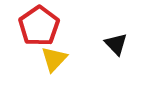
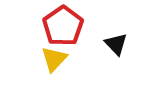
red pentagon: moved 24 px right
